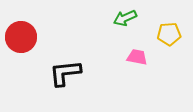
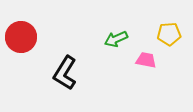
green arrow: moved 9 px left, 21 px down
pink trapezoid: moved 9 px right, 3 px down
black L-shape: rotated 52 degrees counterclockwise
